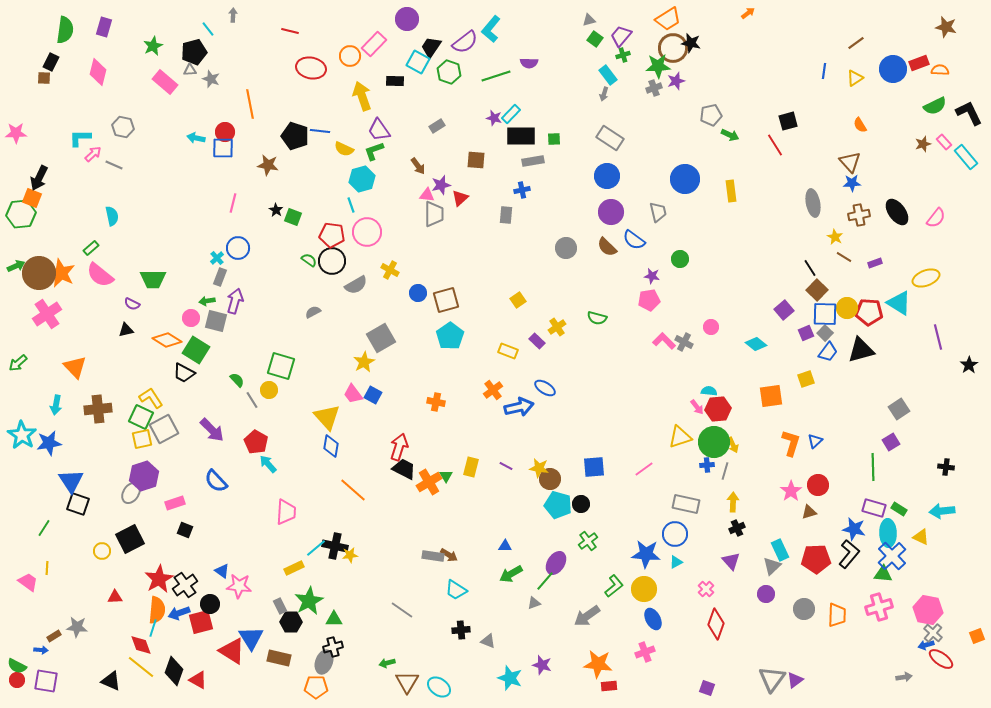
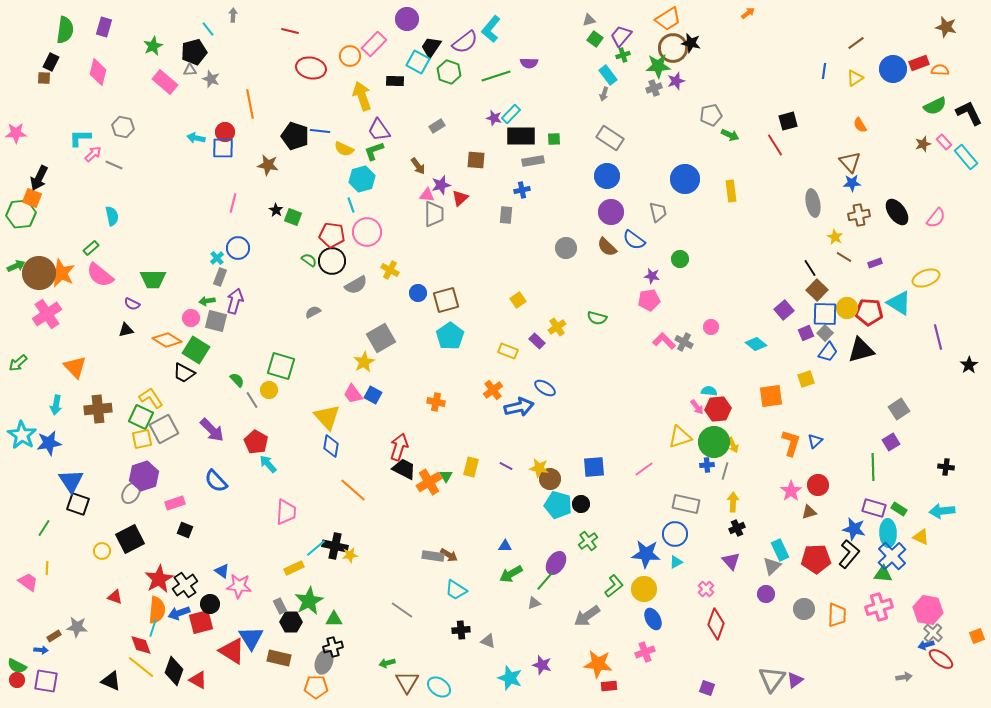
red triangle at (115, 597): rotated 21 degrees clockwise
